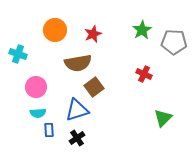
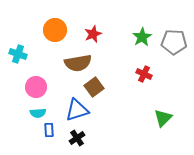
green star: moved 7 px down
